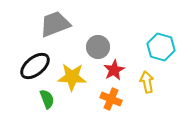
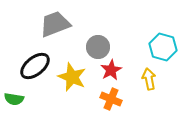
cyan hexagon: moved 2 px right
red star: moved 3 px left
yellow star: rotated 20 degrees clockwise
yellow arrow: moved 2 px right, 3 px up
green semicircle: moved 33 px left; rotated 120 degrees clockwise
